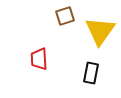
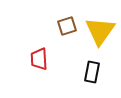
brown square: moved 2 px right, 10 px down
black rectangle: moved 1 px right, 1 px up
